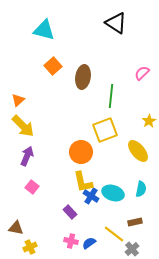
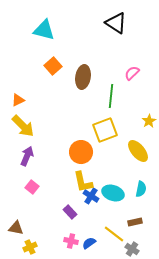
pink semicircle: moved 10 px left
orange triangle: rotated 16 degrees clockwise
gray cross: rotated 16 degrees counterclockwise
